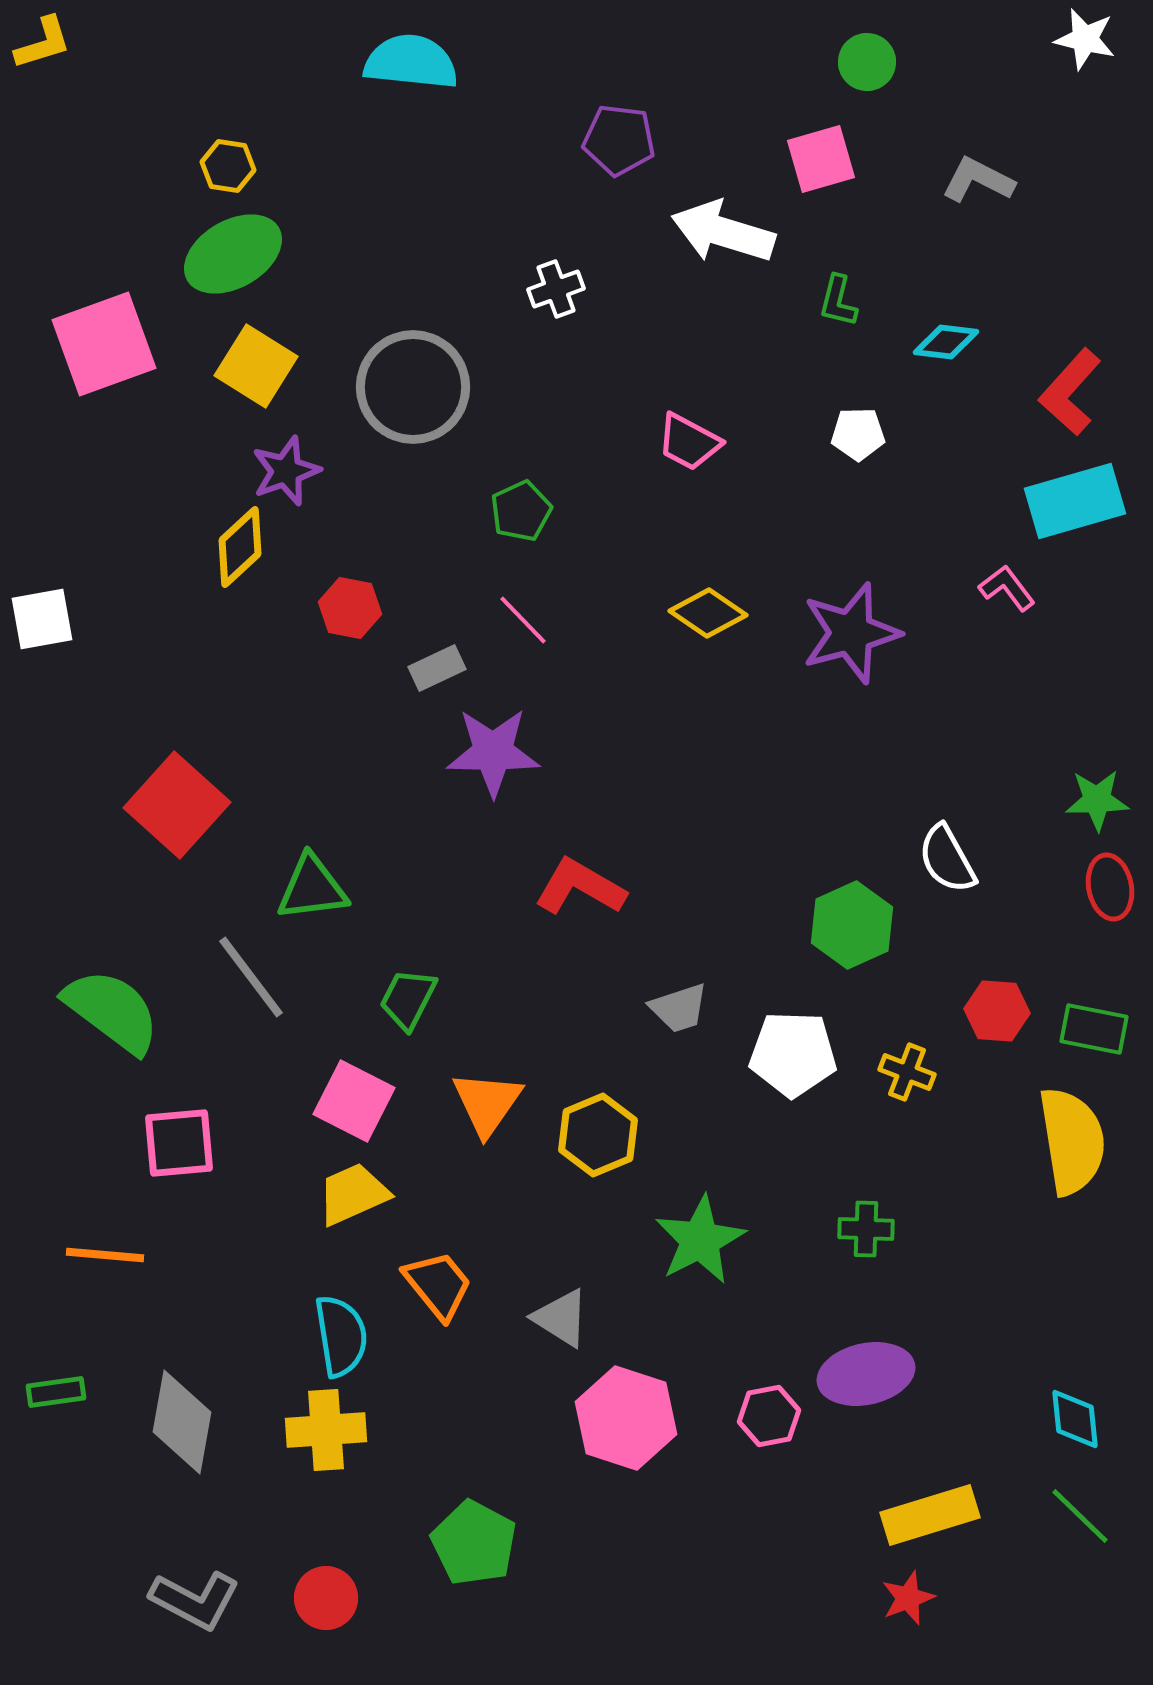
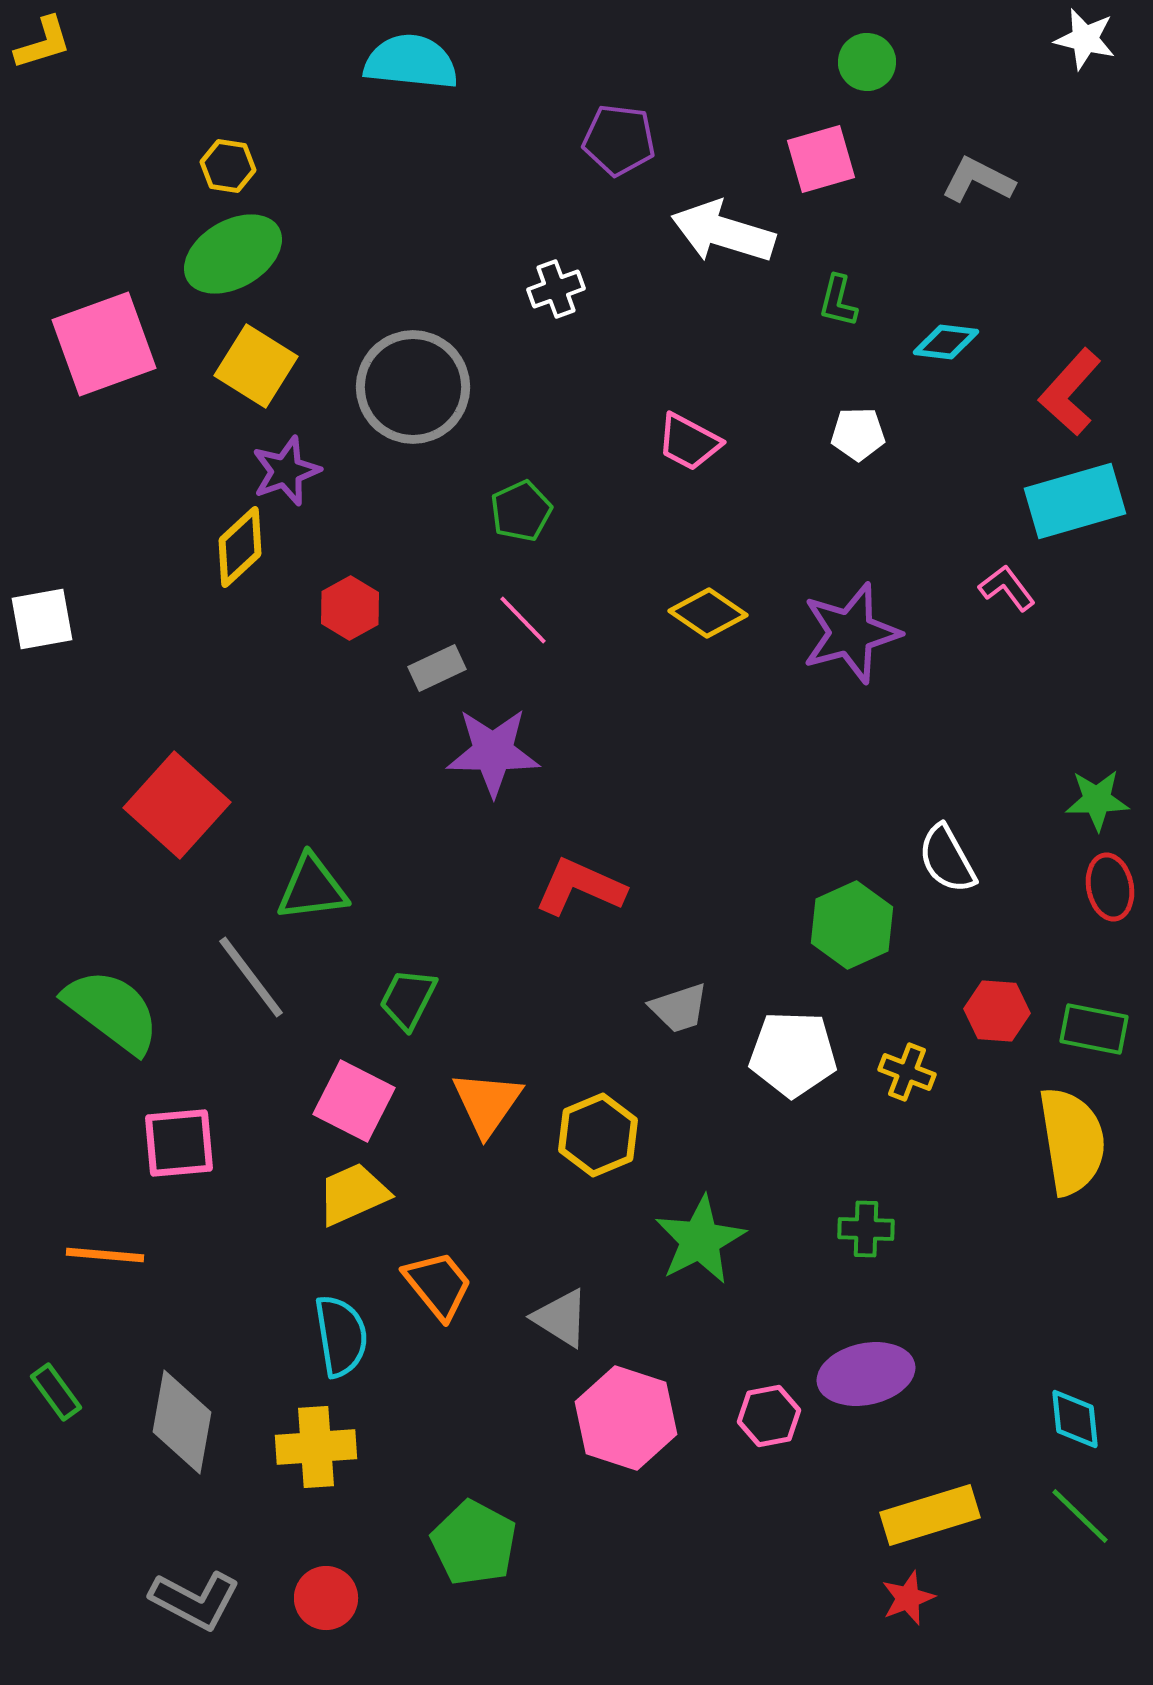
red hexagon at (350, 608): rotated 20 degrees clockwise
red L-shape at (580, 887): rotated 6 degrees counterclockwise
green rectangle at (56, 1392): rotated 62 degrees clockwise
yellow cross at (326, 1430): moved 10 px left, 17 px down
